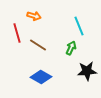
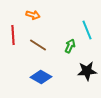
orange arrow: moved 1 px left, 1 px up
cyan line: moved 8 px right, 4 px down
red line: moved 4 px left, 2 px down; rotated 12 degrees clockwise
green arrow: moved 1 px left, 2 px up
